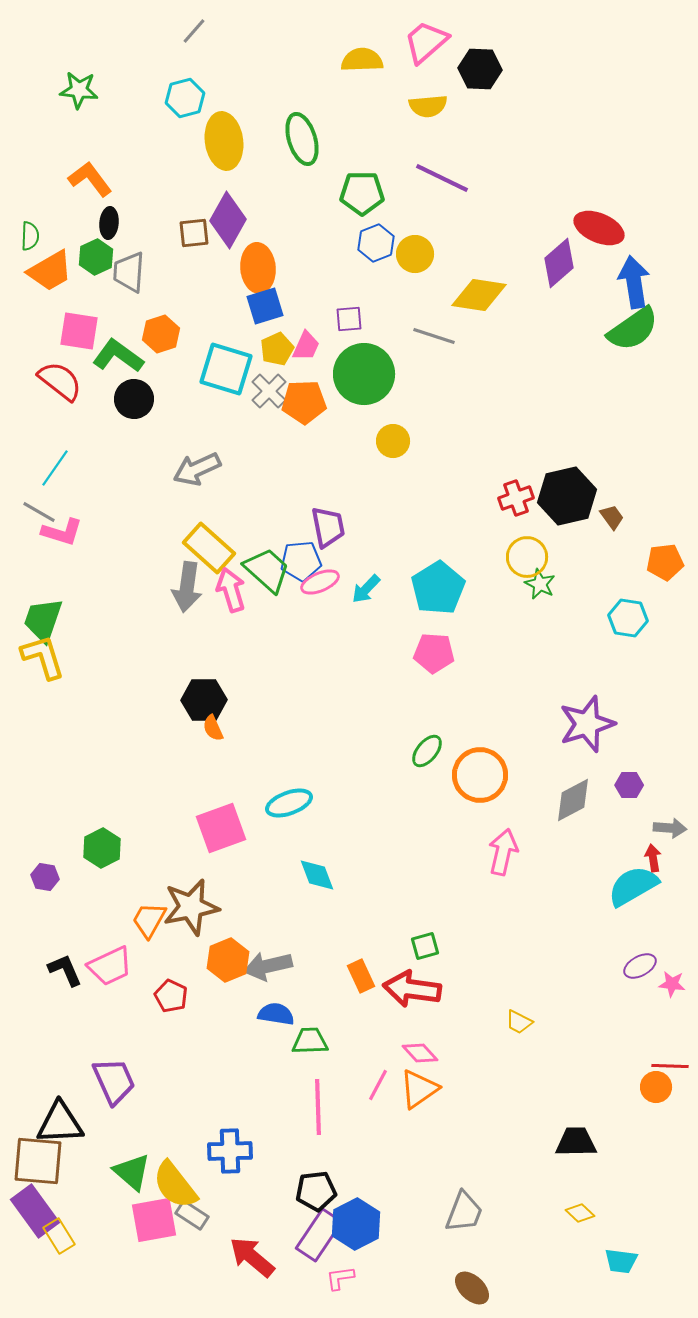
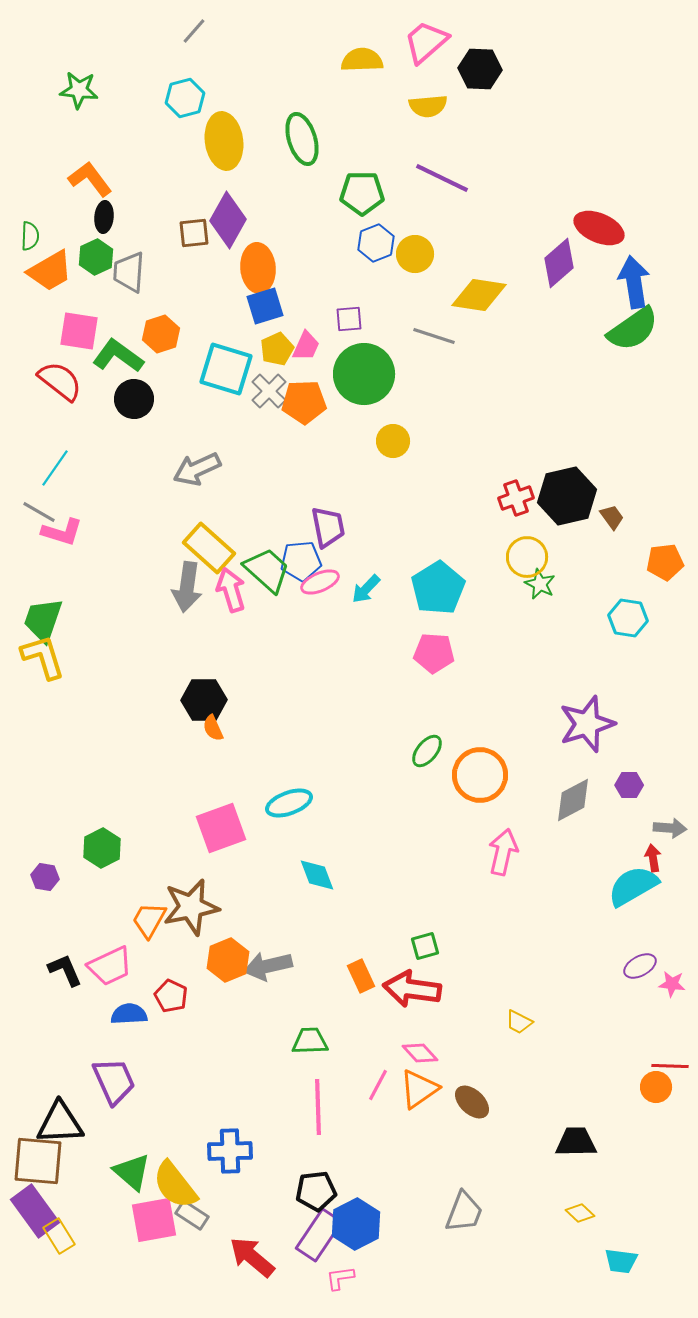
black ellipse at (109, 223): moved 5 px left, 6 px up
blue semicircle at (276, 1014): moved 147 px left; rotated 12 degrees counterclockwise
brown ellipse at (472, 1288): moved 186 px up
